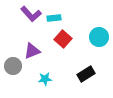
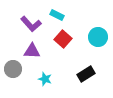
purple L-shape: moved 10 px down
cyan rectangle: moved 3 px right, 3 px up; rotated 32 degrees clockwise
cyan circle: moved 1 px left
purple triangle: rotated 24 degrees clockwise
gray circle: moved 3 px down
cyan star: rotated 24 degrees clockwise
